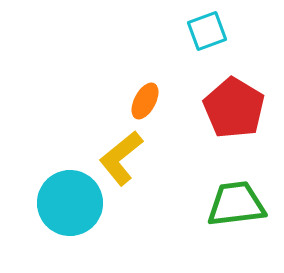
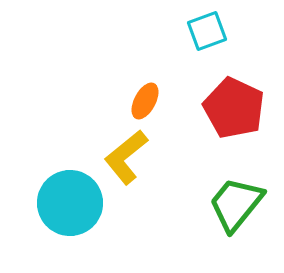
red pentagon: rotated 6 degrees counterclockwise
yellow L-shape: moved 5 px right, 1 px up
green trapezoid: rotated 44 degrees counterclockwise
